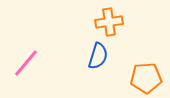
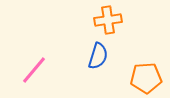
orange cross: moved 1 px left, 2 px up
pink line: moved 8 px right, 7 px down
